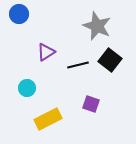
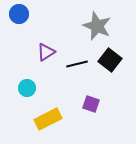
black line: moved 1 px left, 1 px up
